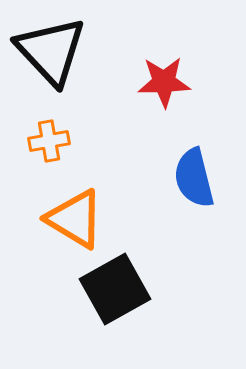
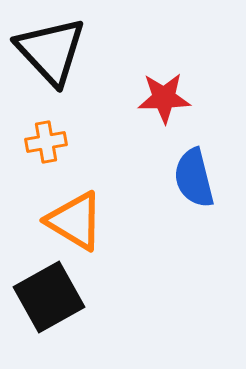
red star: moved 16 px down
orange cross: moved 3 px left, 1 px down
orange triangle: moved 2 px down
black square: moved 66 px left, 8 px down
